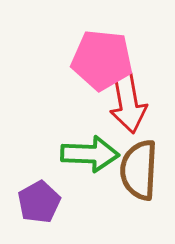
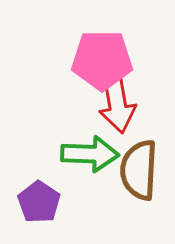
pink pentagon: rotated 6 degrees counterclockwise
red arrow: moved 11 px left
purple pentagon: rotated 9 degrees counterclockwise
